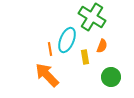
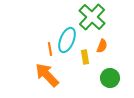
green cross: rotated 12 degrees clockwise
green circle: moved 1 px left, 1 px down
